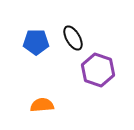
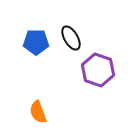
black ellipse: moved 2 px left
orange semicircle: moved 4 px left, 7 px down; rotated 105 degrees counterclockwise
